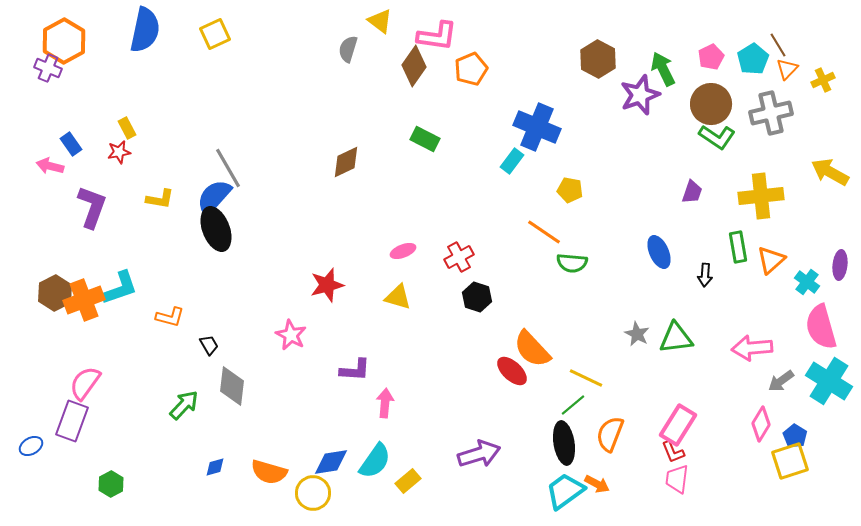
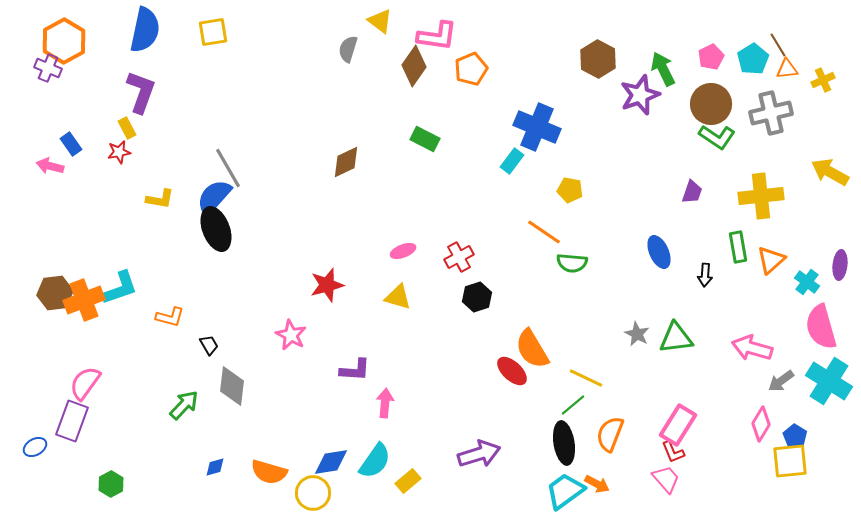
yellow square at (215, 34): moved 2 px left, 2 px up; rotated 16 degrees clockwise
orange triangle at (787, 69): rotated 40 degrees clockwise
purple L-shape at (92, 207): moved 49 px right, 115 px up
brown hexagon at (55, 293): rotated 20 degrees clockwise
black hexagon at (477, 297): rotated 24 degrees clockwise
pink arrow at (752, 348): rotated 21 degrees clockwise
orange semicircle at (532, 349): rotated 12 degrees clockwise
blue ellipse at (31, 446): moved 4 px right, 1 px down
yellow square at (790, 461): rotated 12 degrees clockwise
pink trapezoid at (677, 479): moved 11 px left; rotated 132 degrees clockwise
